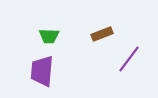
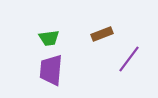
green trapezoid: moved 2 px down; rotated 10 degrees counterclockwise
purple trapezoid: moved 9 px right, 1 px up
